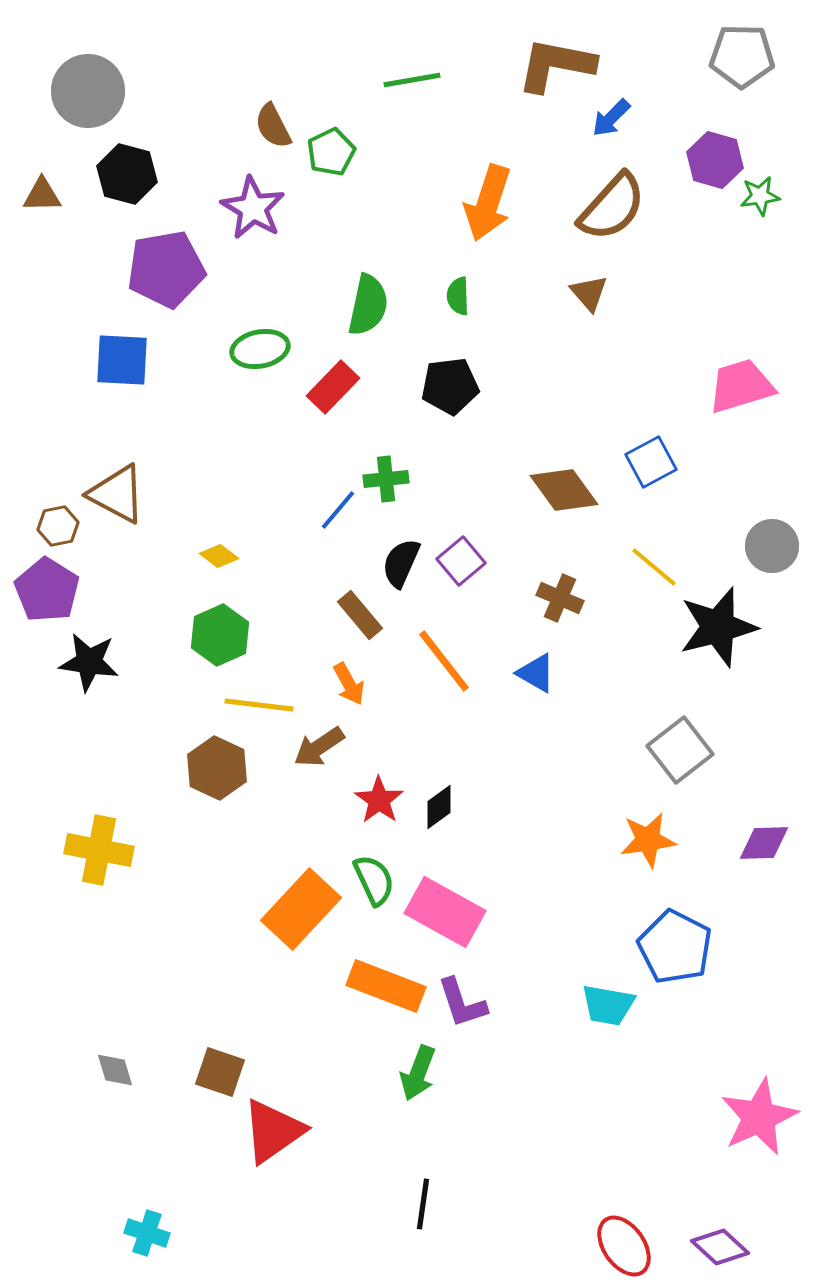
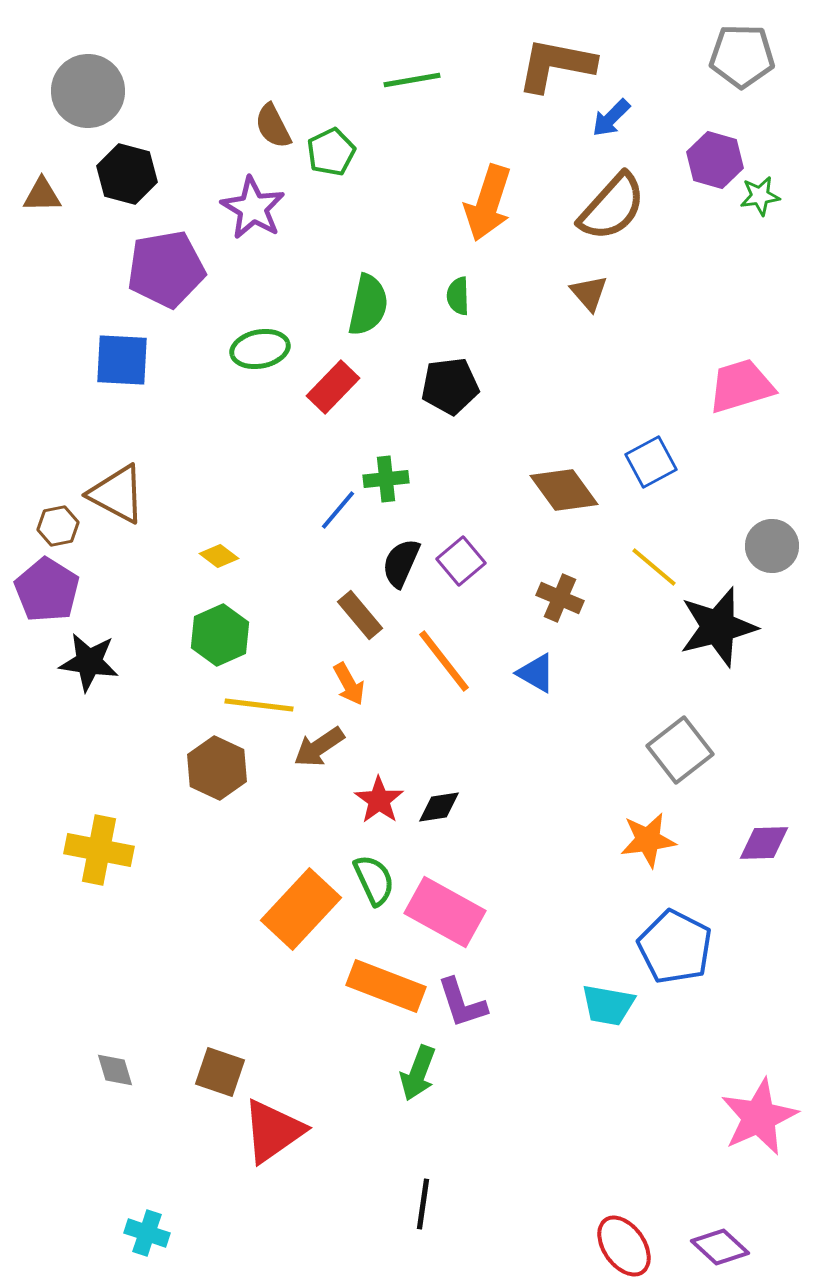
black diamond at (439, 807): rotated 27 degrees clockwise
